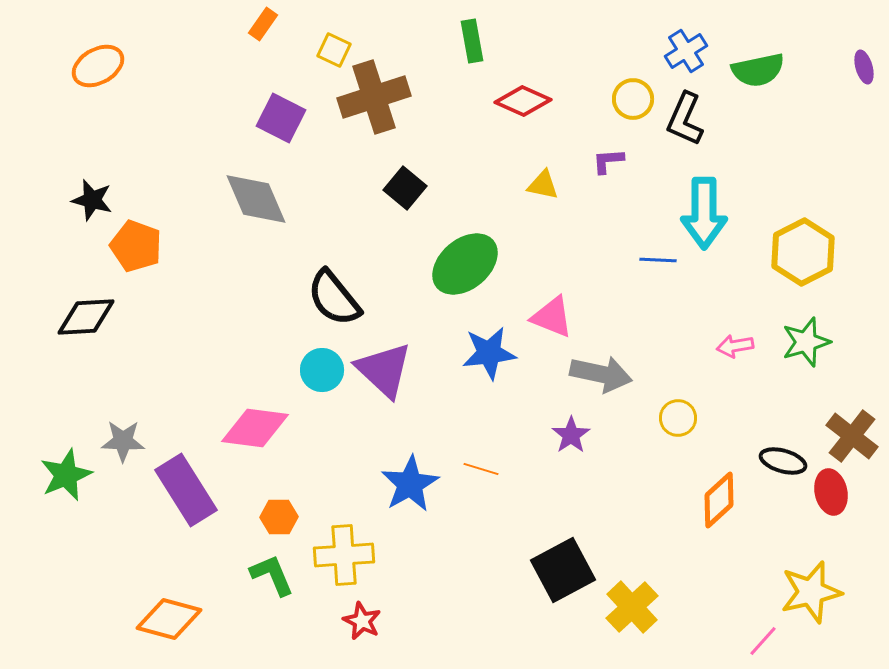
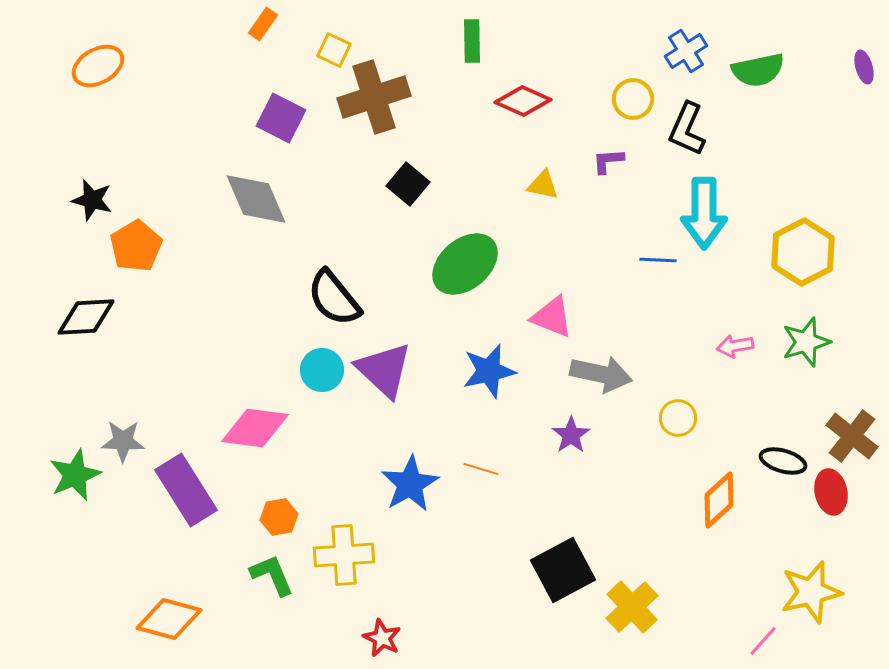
green rectangle at (472, 41): rotated 9 degrees clockwise
black L-shape at (685, 119): moved 2 px right, 10 px down
black square at (405, 188): moved 3 px right, 4 px up
orange pentagon at (136, 246): rotated 21 degrees clockwise
blue star at (489, 353): moved 18 px down; rotated 6 degrees counterclockwise
green star at (66, 475): moved 9 px right
orange hexagon at (279, 517): rotated 9 degrees counterclockwise
red star at (362, 621): moved 20 px right, 17 px down
